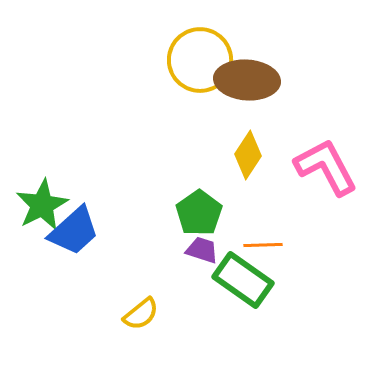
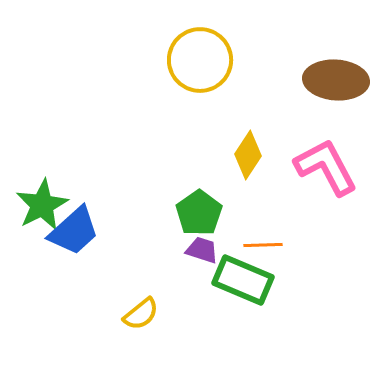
brown ellipse: moved 89 px right
green rectangle: rotated 12 degrees counterclockwise
